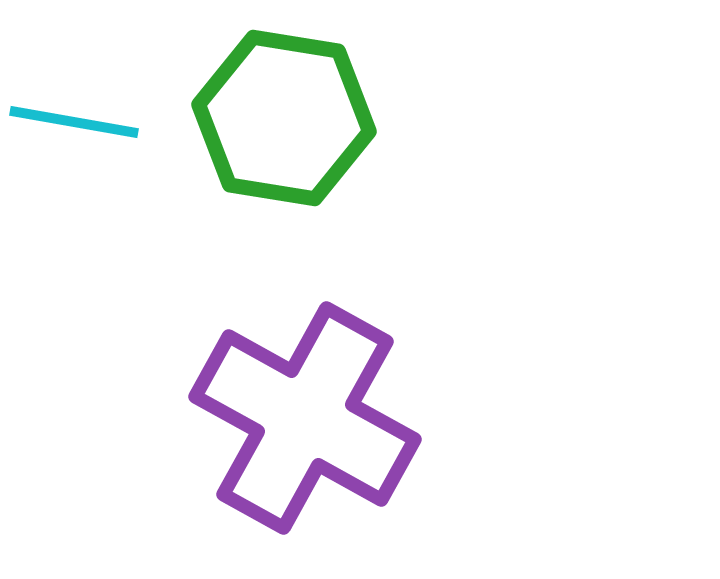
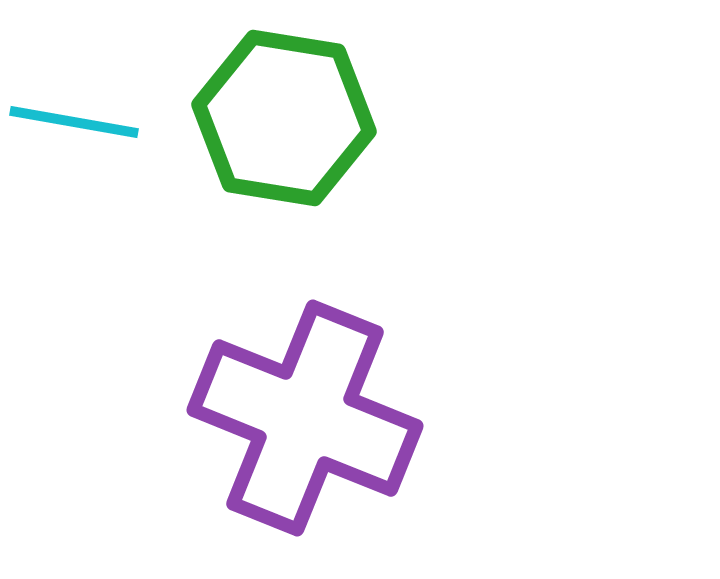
purple cross: rotated 7 degrees counterclockwise
